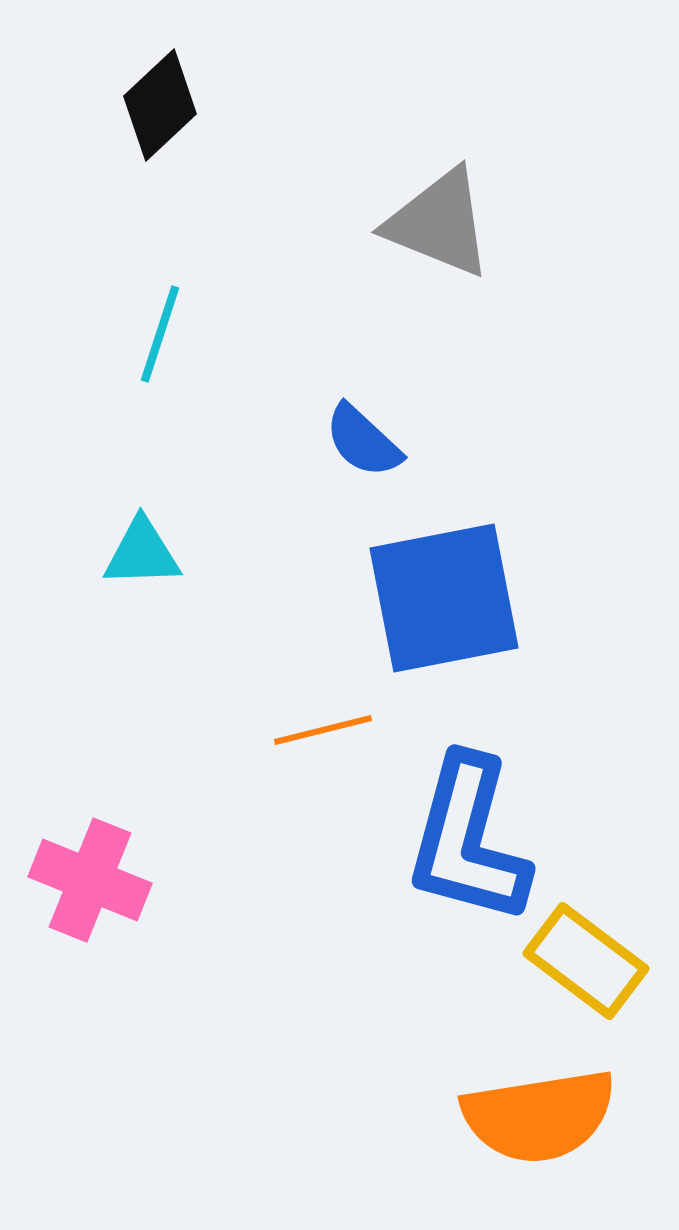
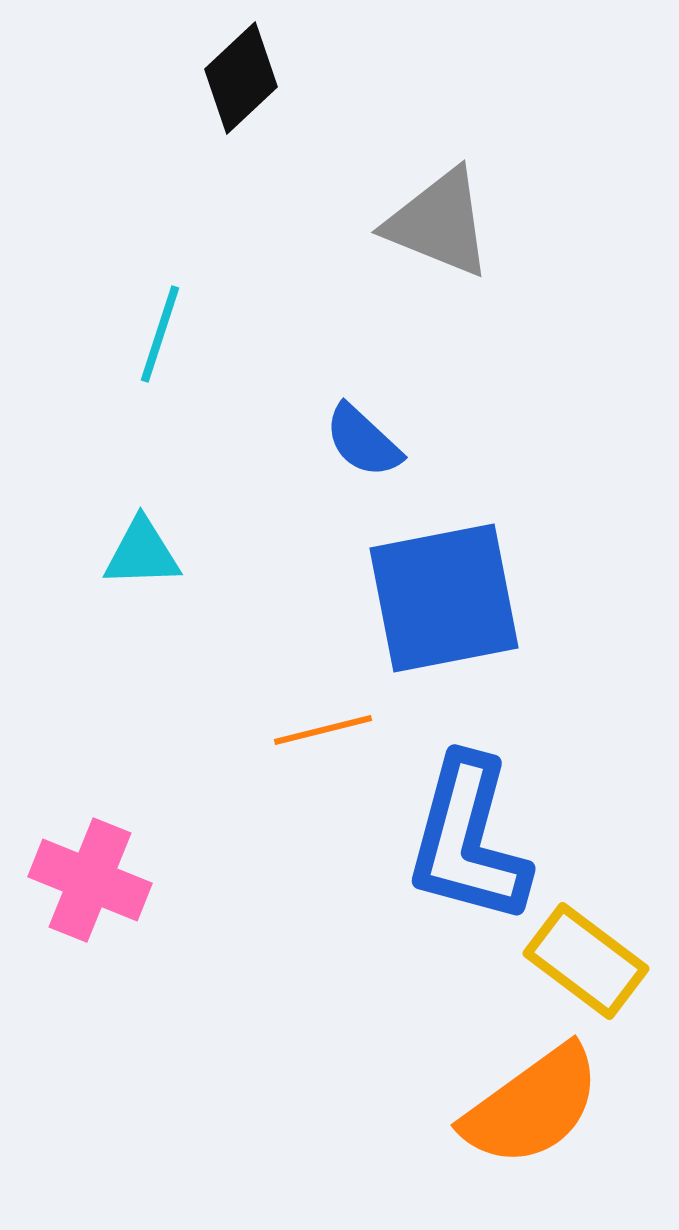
black diamond: moved 81 px right, 27 px up
orange semicircle: moved 7 px left, 10 px up; rotated 27 degrees counterclockwise
